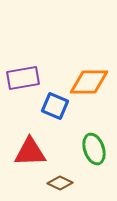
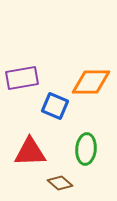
purple rectangle: moved 1 px left
orange diamond: moved 2 px right
green ellipse: moved 8 px left; rotated 24 degrees clockwise
brown diamond: rotated 15 degrees clockwise
